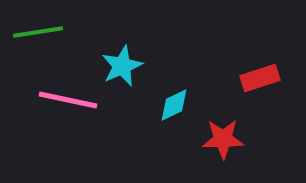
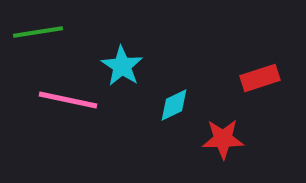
cyan star: rotated 15 degrees counterclockwise
